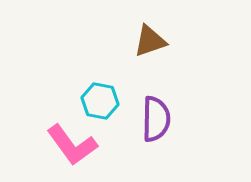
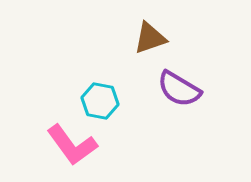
brown triangle: moved 3 px up
purple semicircle: moved 23 px right, 30 px up; rotated 120 degrees clockwise
